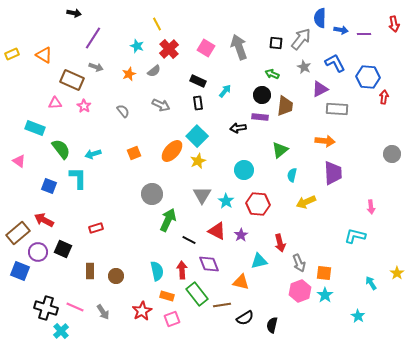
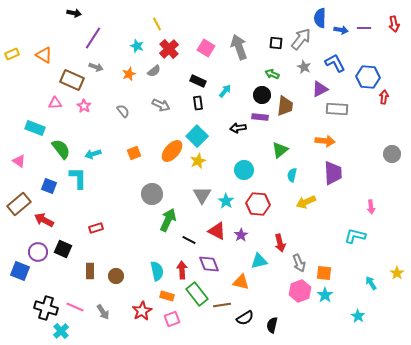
purple line at (364, 34): moved 6 px up
brown rectangle at (18, 233): moved 1 px right, 29 px up
